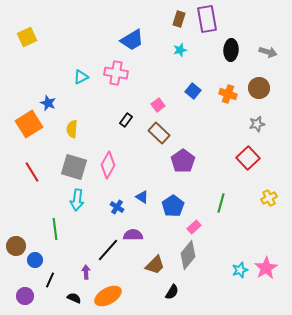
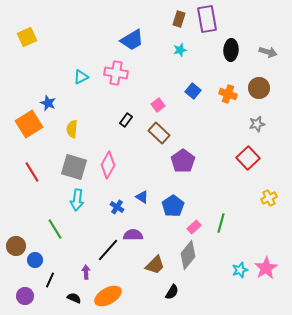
green line at (221, 203): moved 20 px down
green line at (55, 229): rotated 25 degrees counterclockwise
